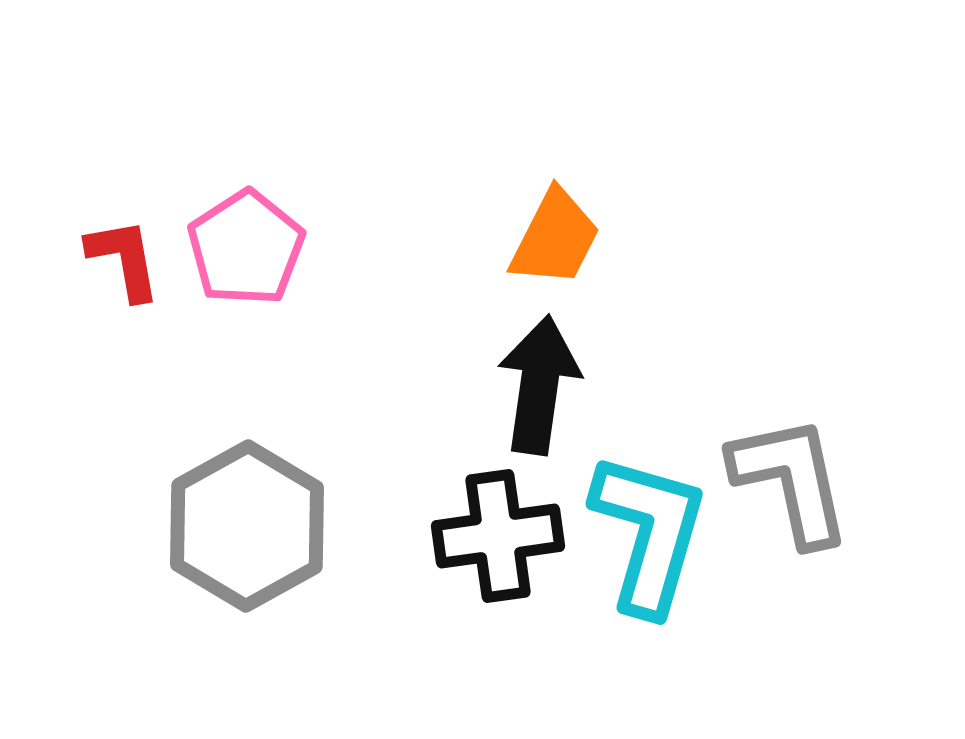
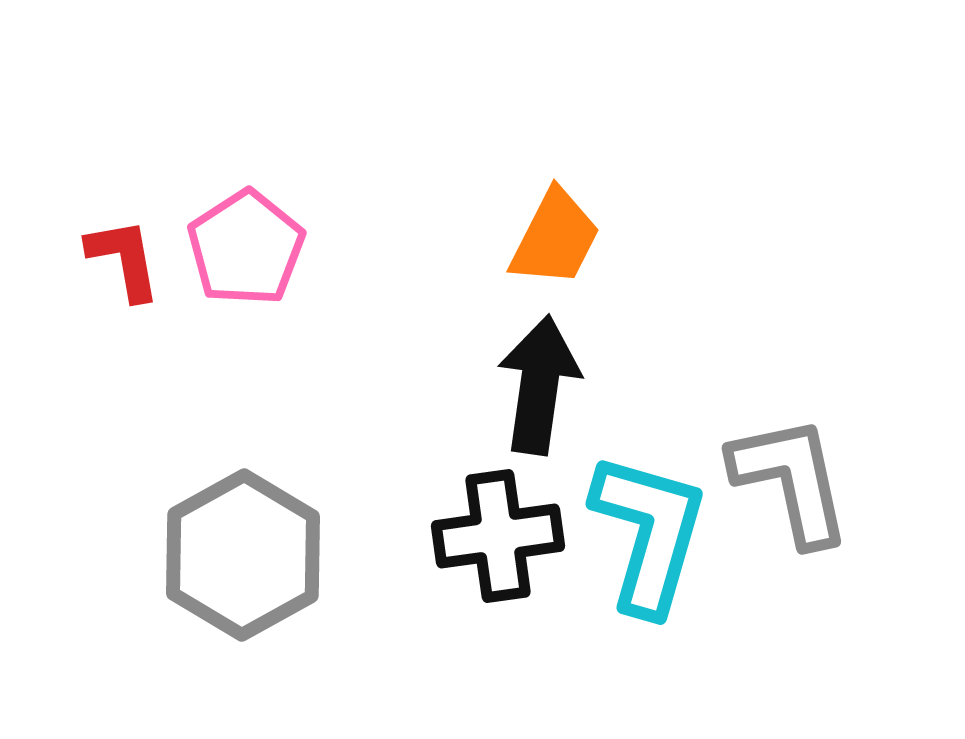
gray hexagon: moved 4 px left, 29 px down
